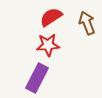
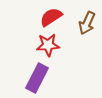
brown arrow: rotated 135 degrees counterclockwise
